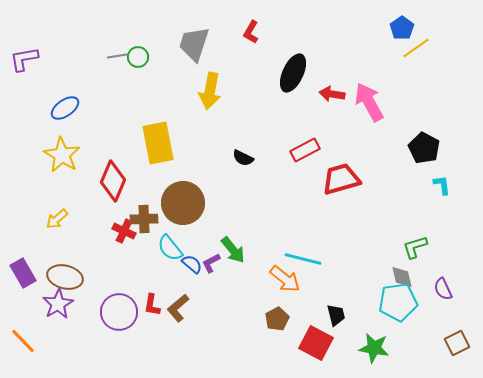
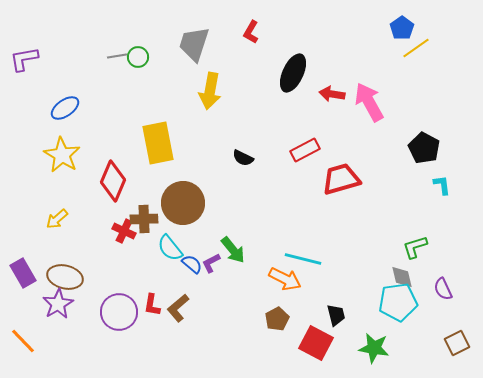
orange arrow at (285, 279): rotated 12 degrees counterclockwise
